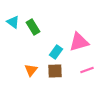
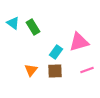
cyan triangle: moved 1 px down
